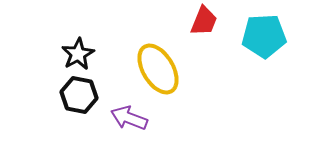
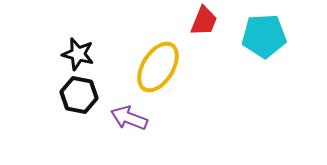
black star: rotated 28 degrees counterclockwise
yellow ellipse: moved 2 px up; rotated 63 degrees clockwise
